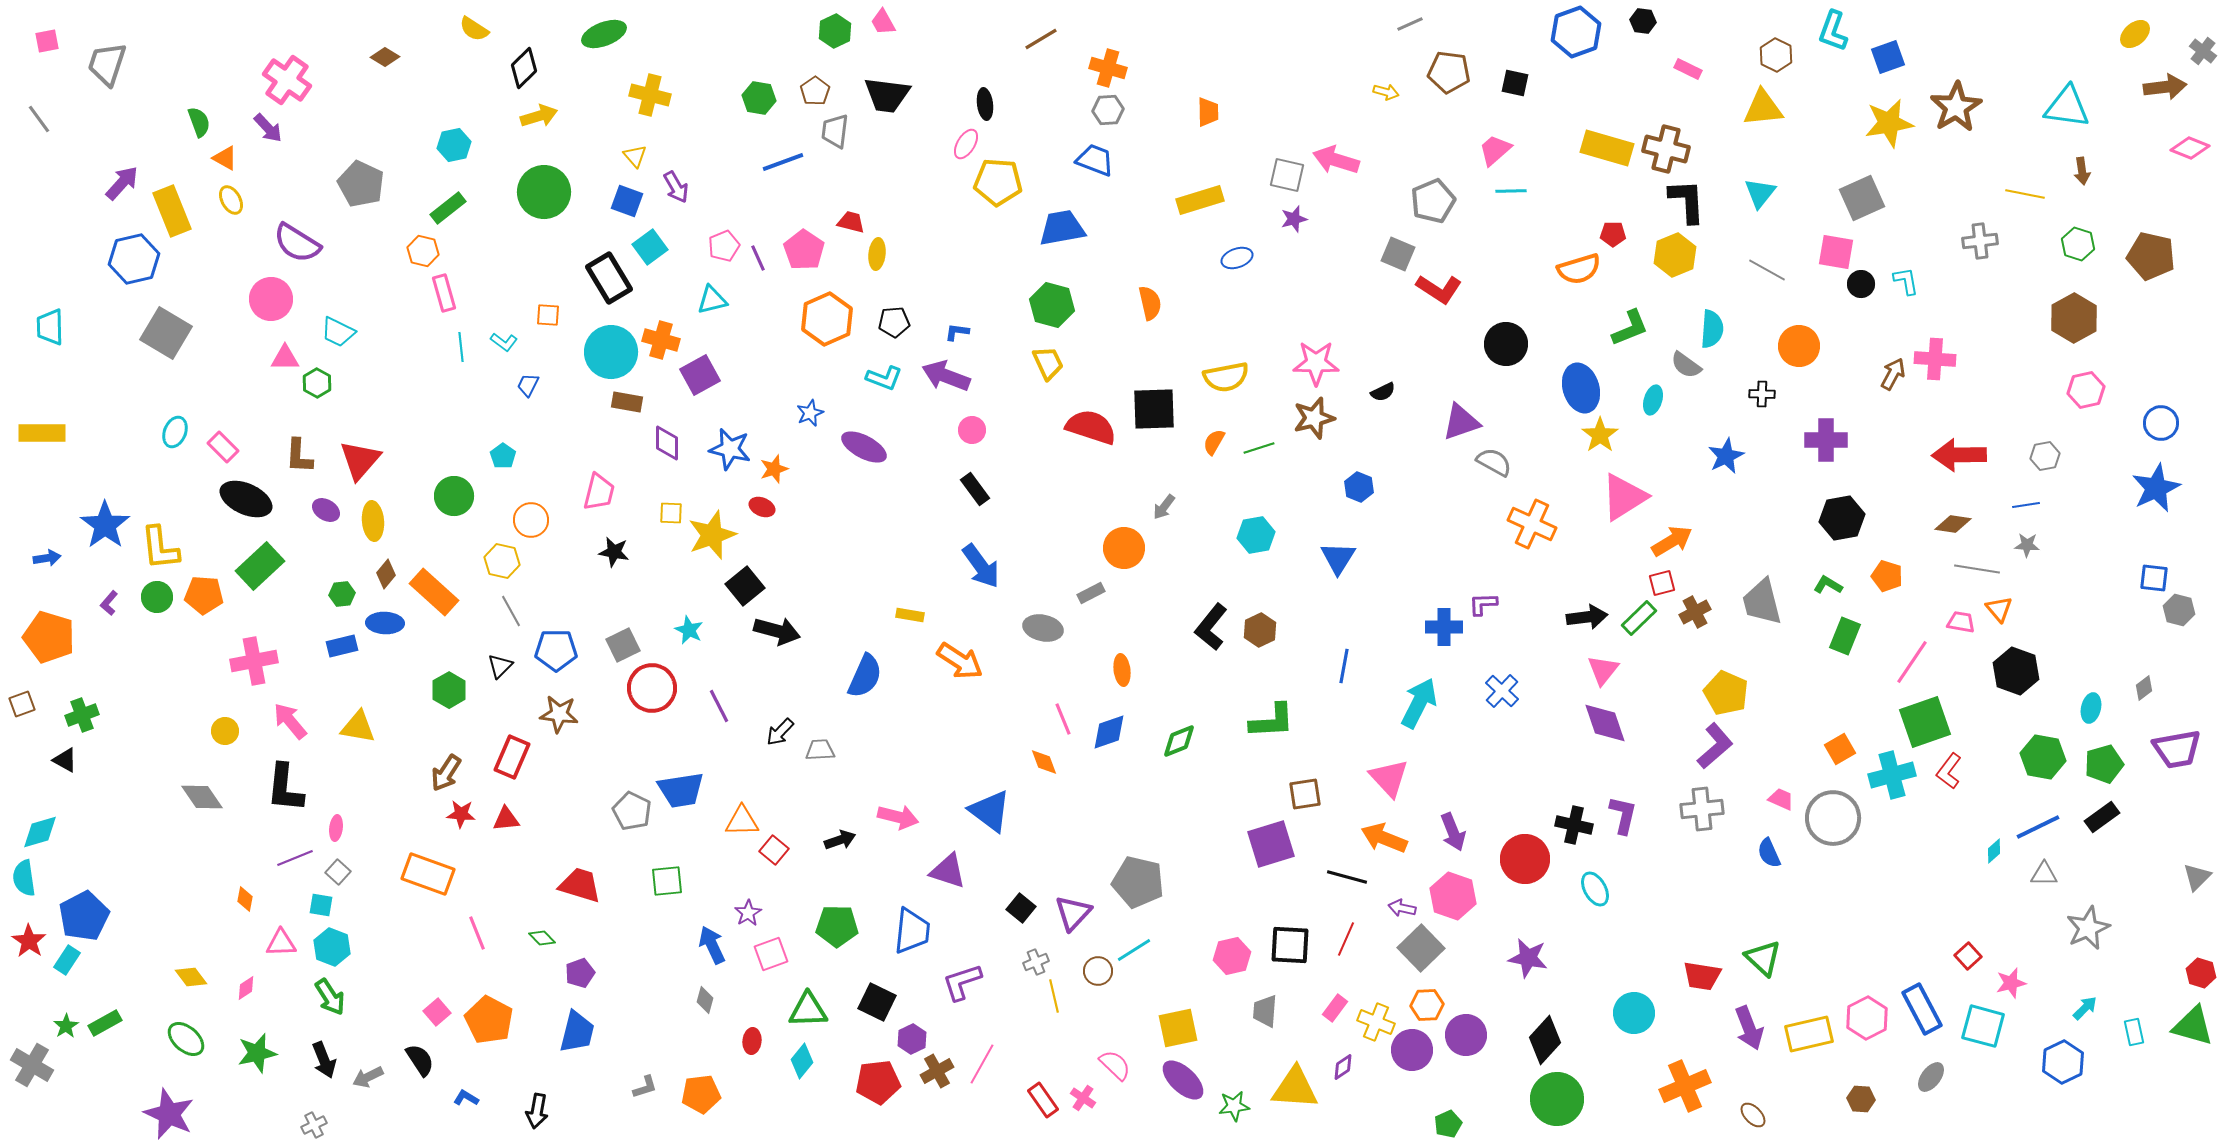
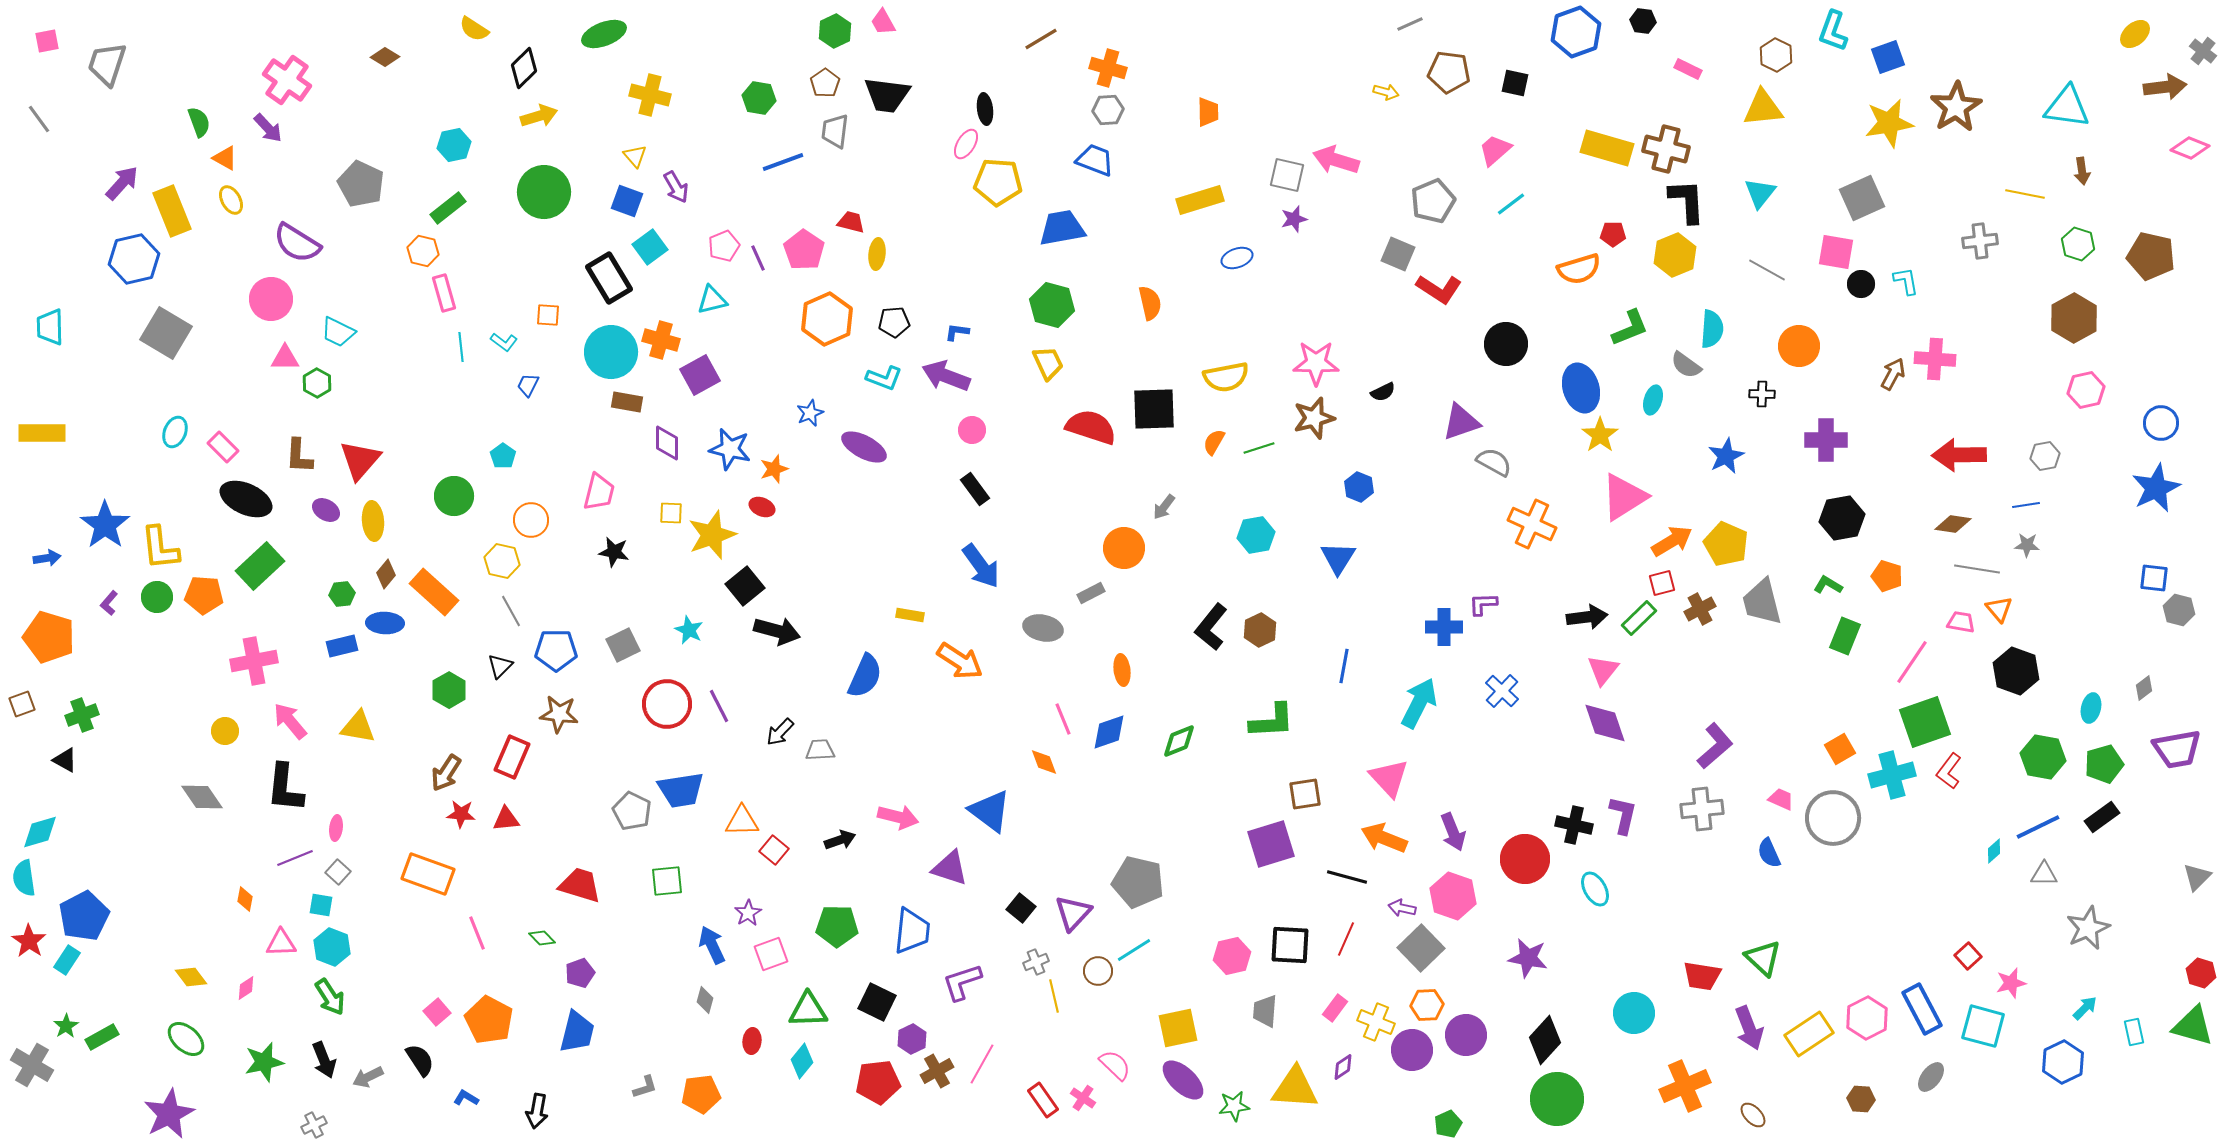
brown pentagon at (815, 91): moved 10 px right, 8 px up
black ellipse at (985, 104): moved 5 px down
cyan line at (1511, 191): moved 13 px down; rotated 36 degrees counterclockwise
brown cross at (1695, 612): moved 5 px right, 3 px up
red circle at (652, 688): moved 15 px right, 16 px down
yellow pentagon at (1726, 693): moved 149 px up
purple triangle at (948, 871): moved 2 px right, 3 px up
green rectangle at (105, 1023): moved 3 px left, 14 px down
yellow rectangle at (1809, 1034): rotated 21 degrees counterclockwise
green star at (257, 1053): moved 7 px right, 9 px down
purple star at (169, 1114): rotated 21 degrees clockwise
